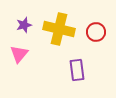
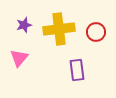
yellow cross: rotated 20 degrees counterclockwise
pink triangle: moved 4 px down
